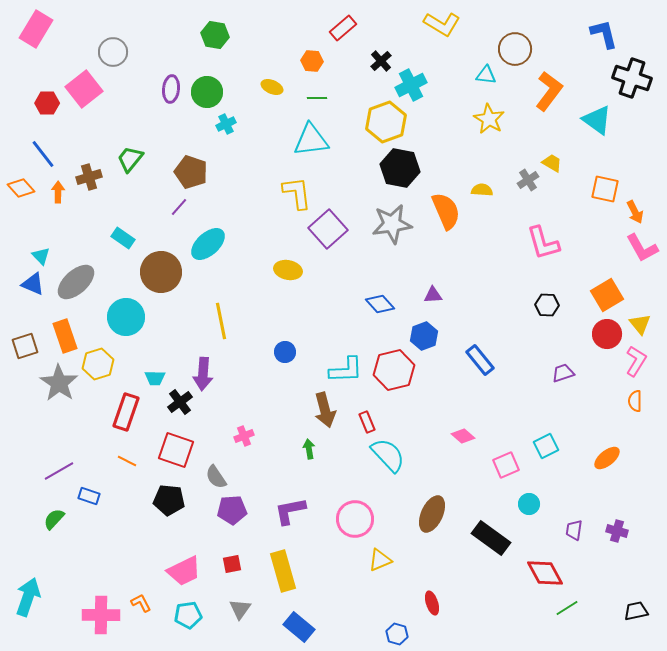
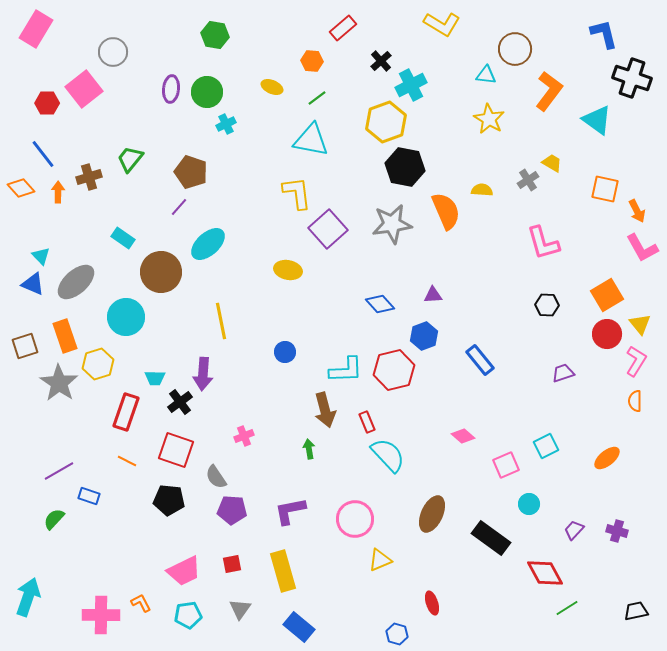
green line at (317, 98): rotated 36 degrees counterclockwise
cyan triangle at (311, 140): rotated 18 degrees clockwise
black hexagon at (400, 168): moved 5 px right, 1 px up
orange arrow at (635, 212): moved 2 px right, 1 px up
purple pentagon at (232, 510): rotated 8 degrees clockwise
purple trapezoid at (574, 530): rotated 35 degrees clockwise
